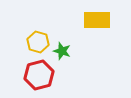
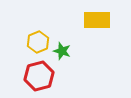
yellow hexagon: rotated 20 degrees clockwise
red hexagon: moved 1 px down
